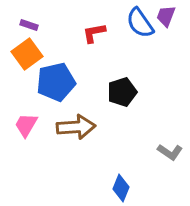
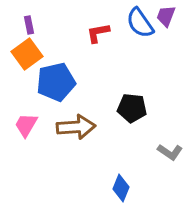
purple rectangle: rotated 60 degrees clockwise
red L-shape: moved 4 px right
black pentagon: moved 10 px right, 16 px down; rotated 24 degrees clockwise
